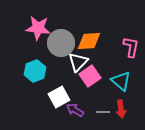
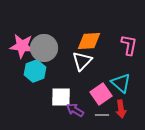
pink star: moved 16 px left, 18 px down
gray circle: moved 17 px left, 5 px down
pink L-shape: moved 2 px left, 2 px up
white triangle: moved 4 px right, 1 px up
pink square: moved 11 px right, 18 px down
cyan triangle: moved 2 px down
white square: moved 2 px right; rotated 30 degrees clockwise
gray line: moved 1 px left, 3 px down
